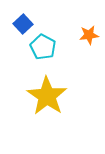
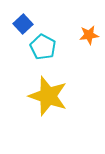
yellow star: moved 1 px right; rotated 15 degrees counterclockwise
